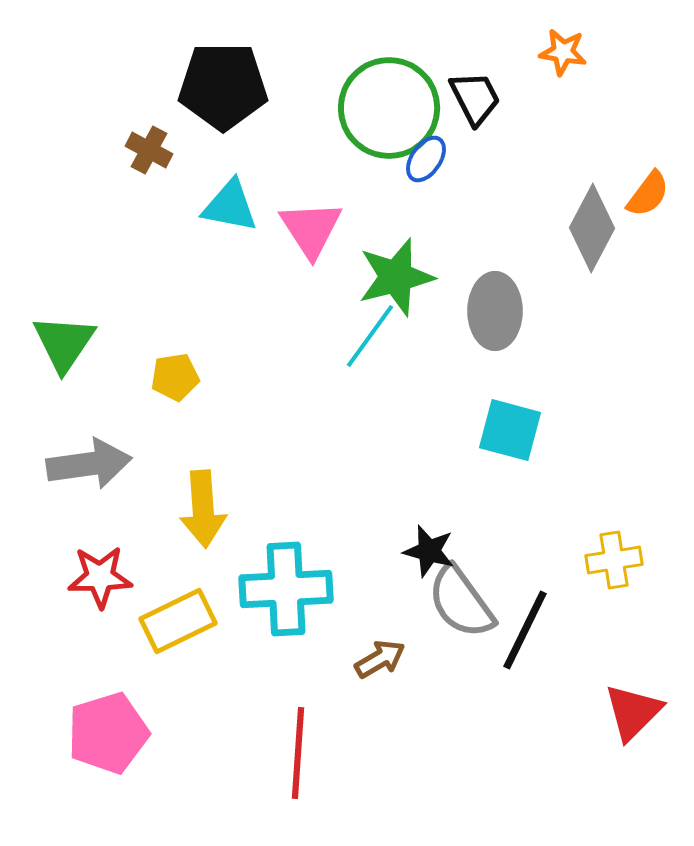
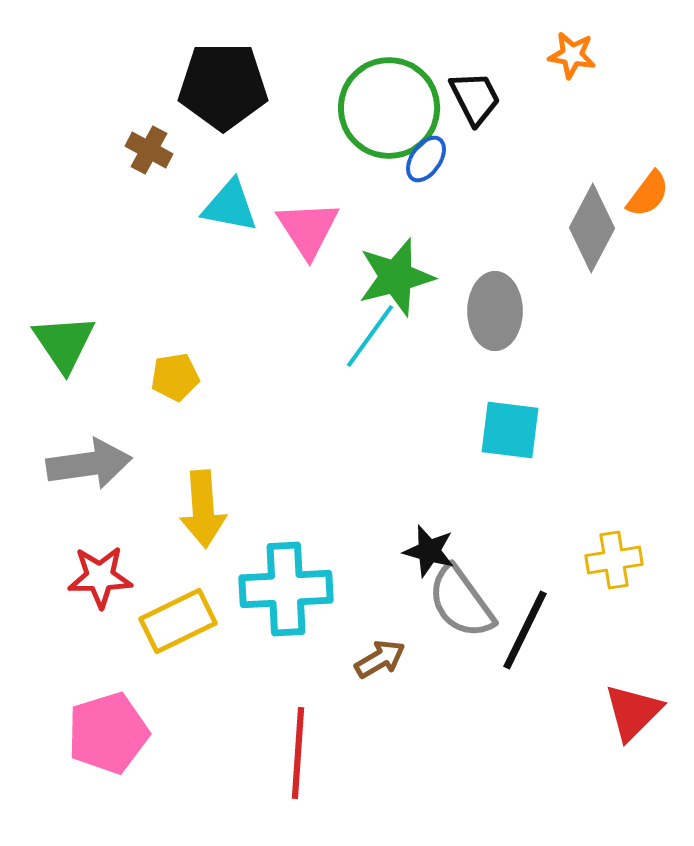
orange star: moved 9 px right, 3 px down
pink triangle: moved 3 px left
green triangle: rotated 8 degrees counterclockwise
cyan square: rotated 8 degrees counterclockwise
